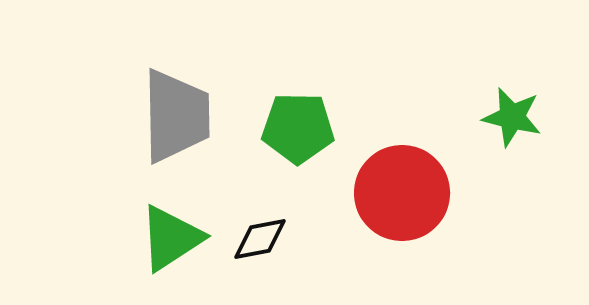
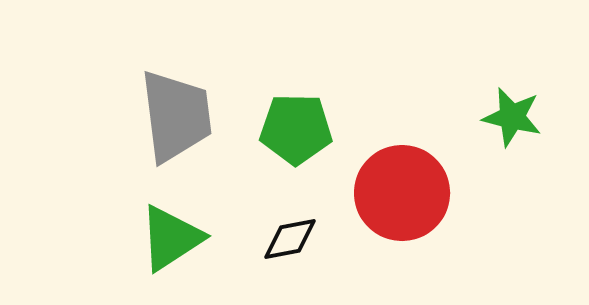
gray trapezoid: rotated 6 degrees counterclockwise
green pentagon: moved 2 px left, 1 px down
black diamond: moved 30 px right
